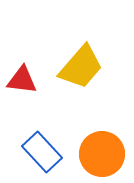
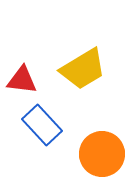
yellow trapezoid: moved 2 px right, 2 px down; rotated 18 degrees clockwise
blue rectangle: moved 27 px up
